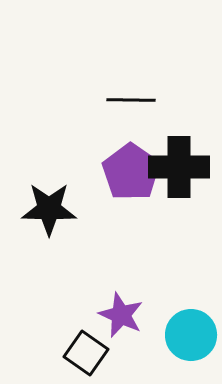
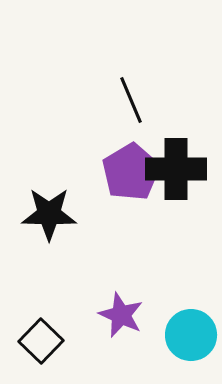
black line: rotated 66 degrees clockwise
black cross: moved 3 px left, 2 px down
purple pentagon: rotated 6 degrees clockwise
black star: moved 5 px down
black square: moved 45 px left, 12 px up; rotated 9 degrees clockwise
